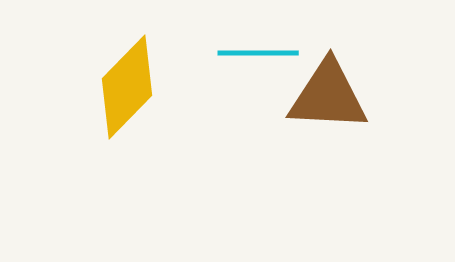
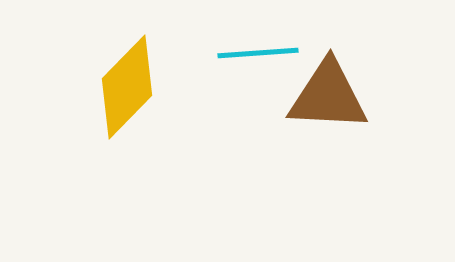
cyan line: rotated 4 degrees counterclockwise
